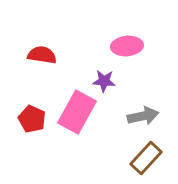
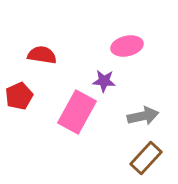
pink ellipse: rotated 8 degrees counterclockwise
red pentagon: moved 13 px left, 23 px up; rotated 24 degrees clockwise
